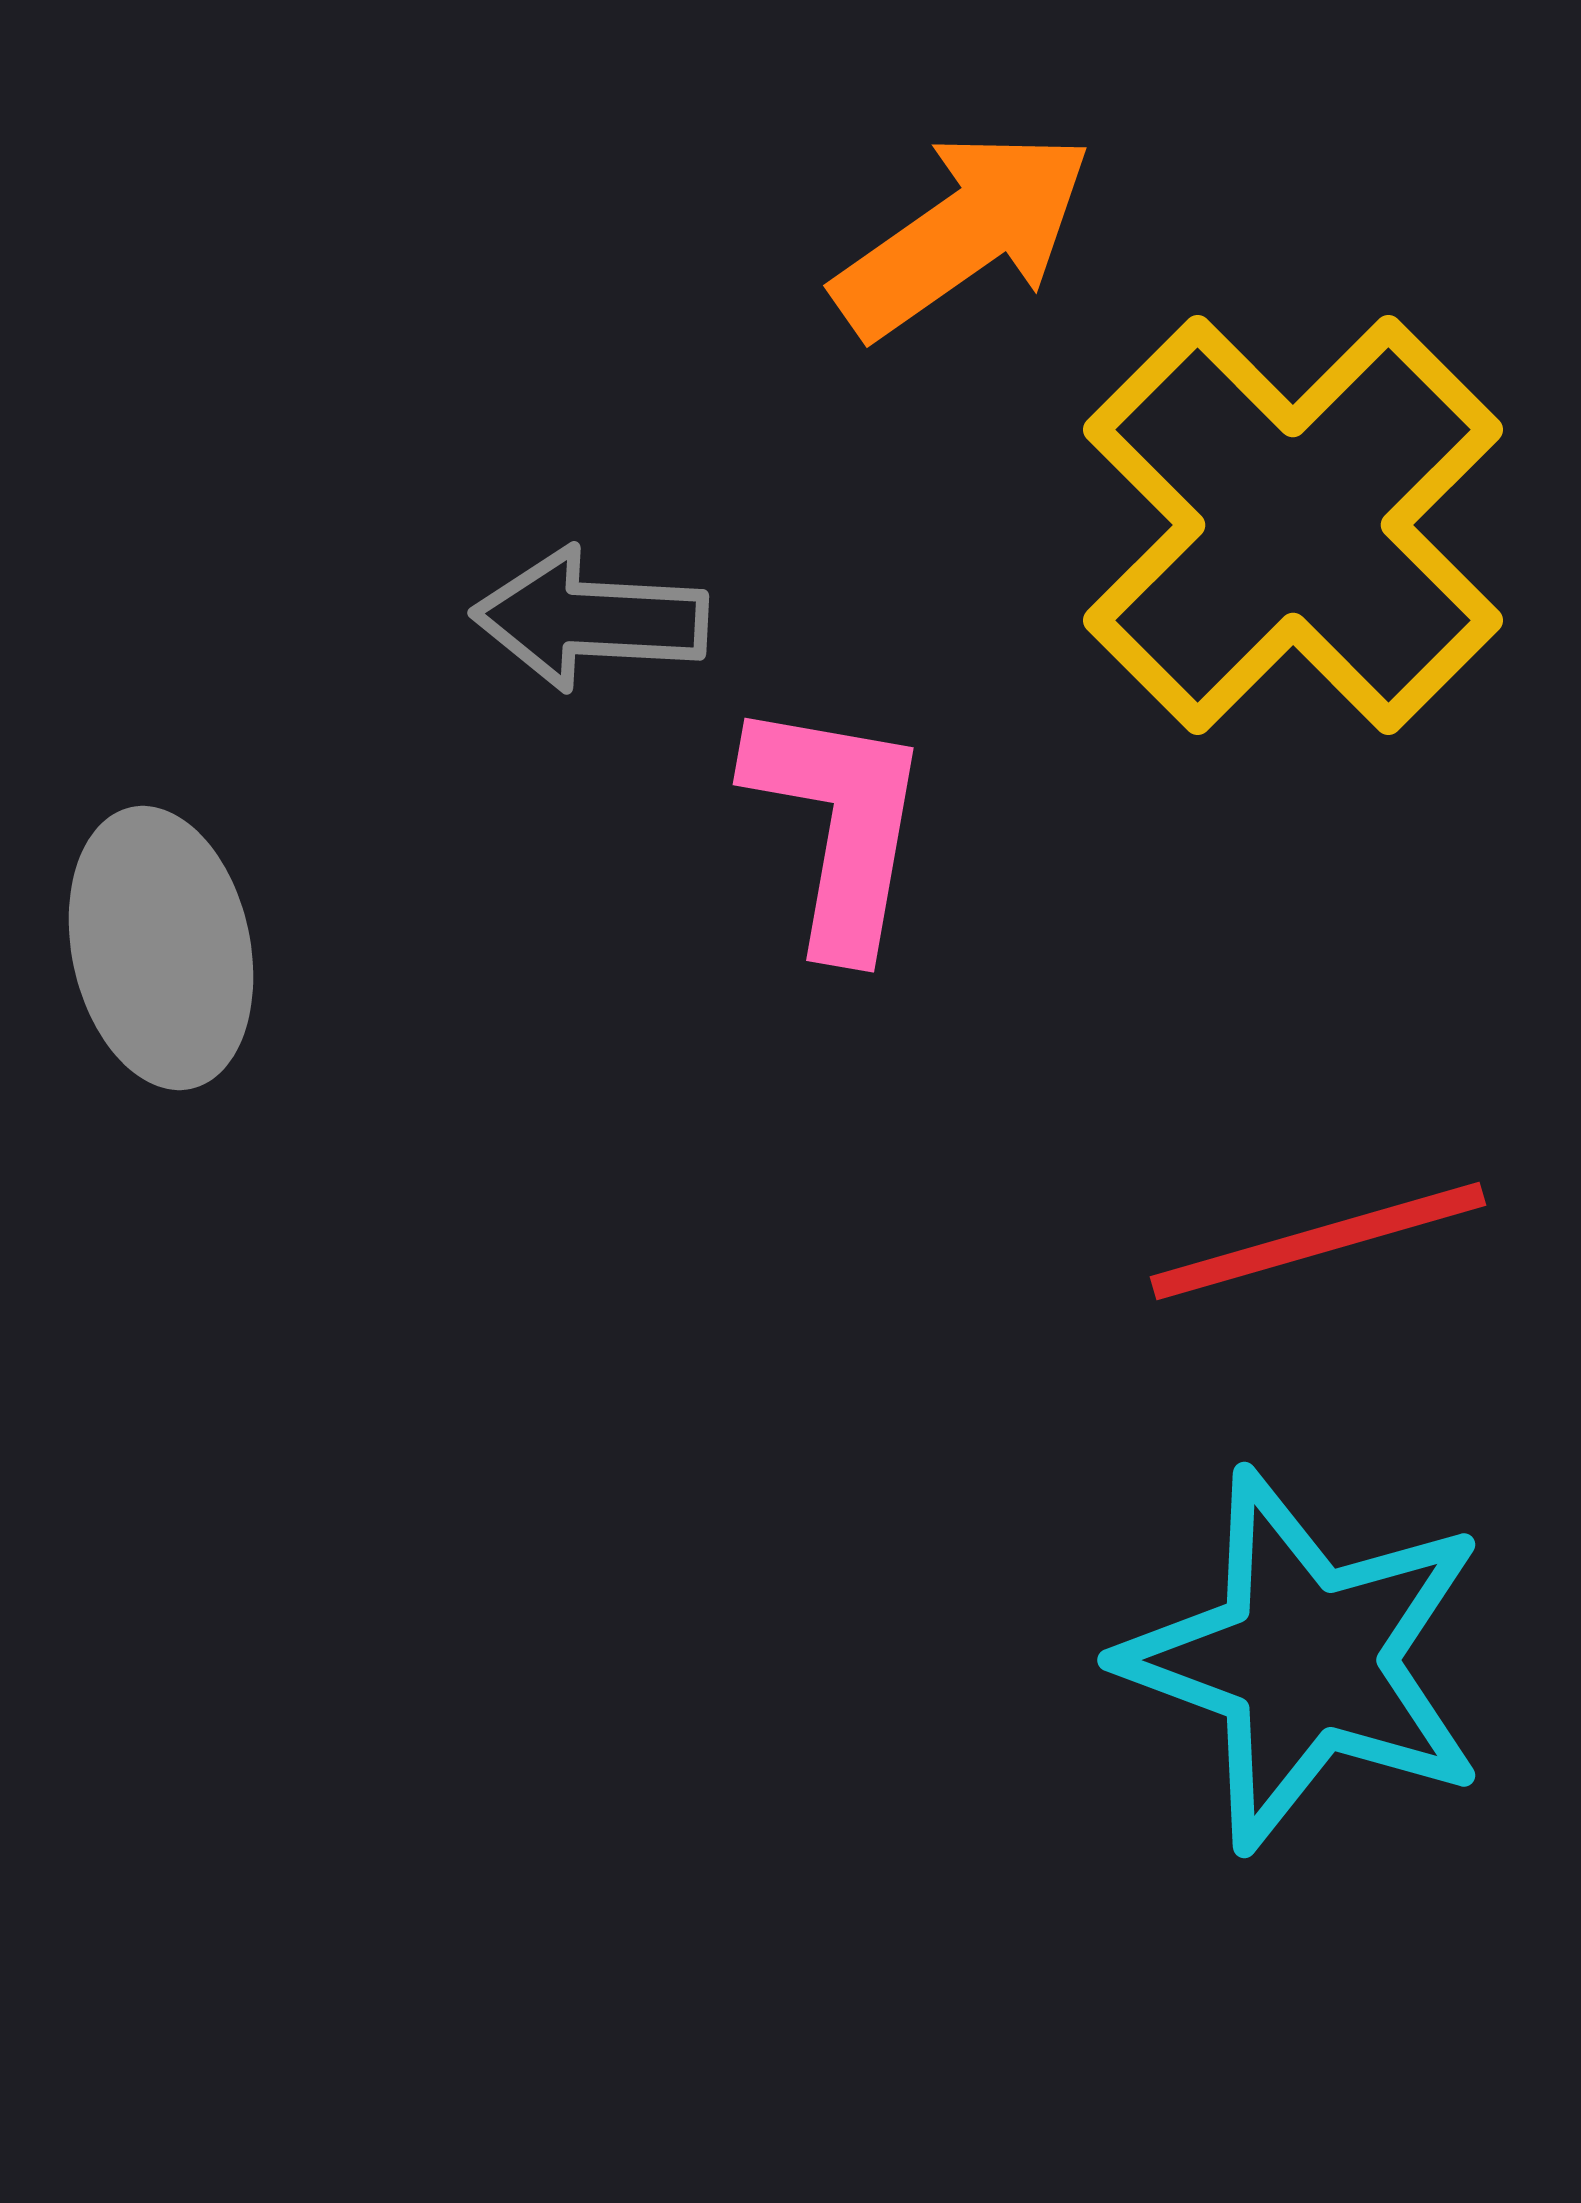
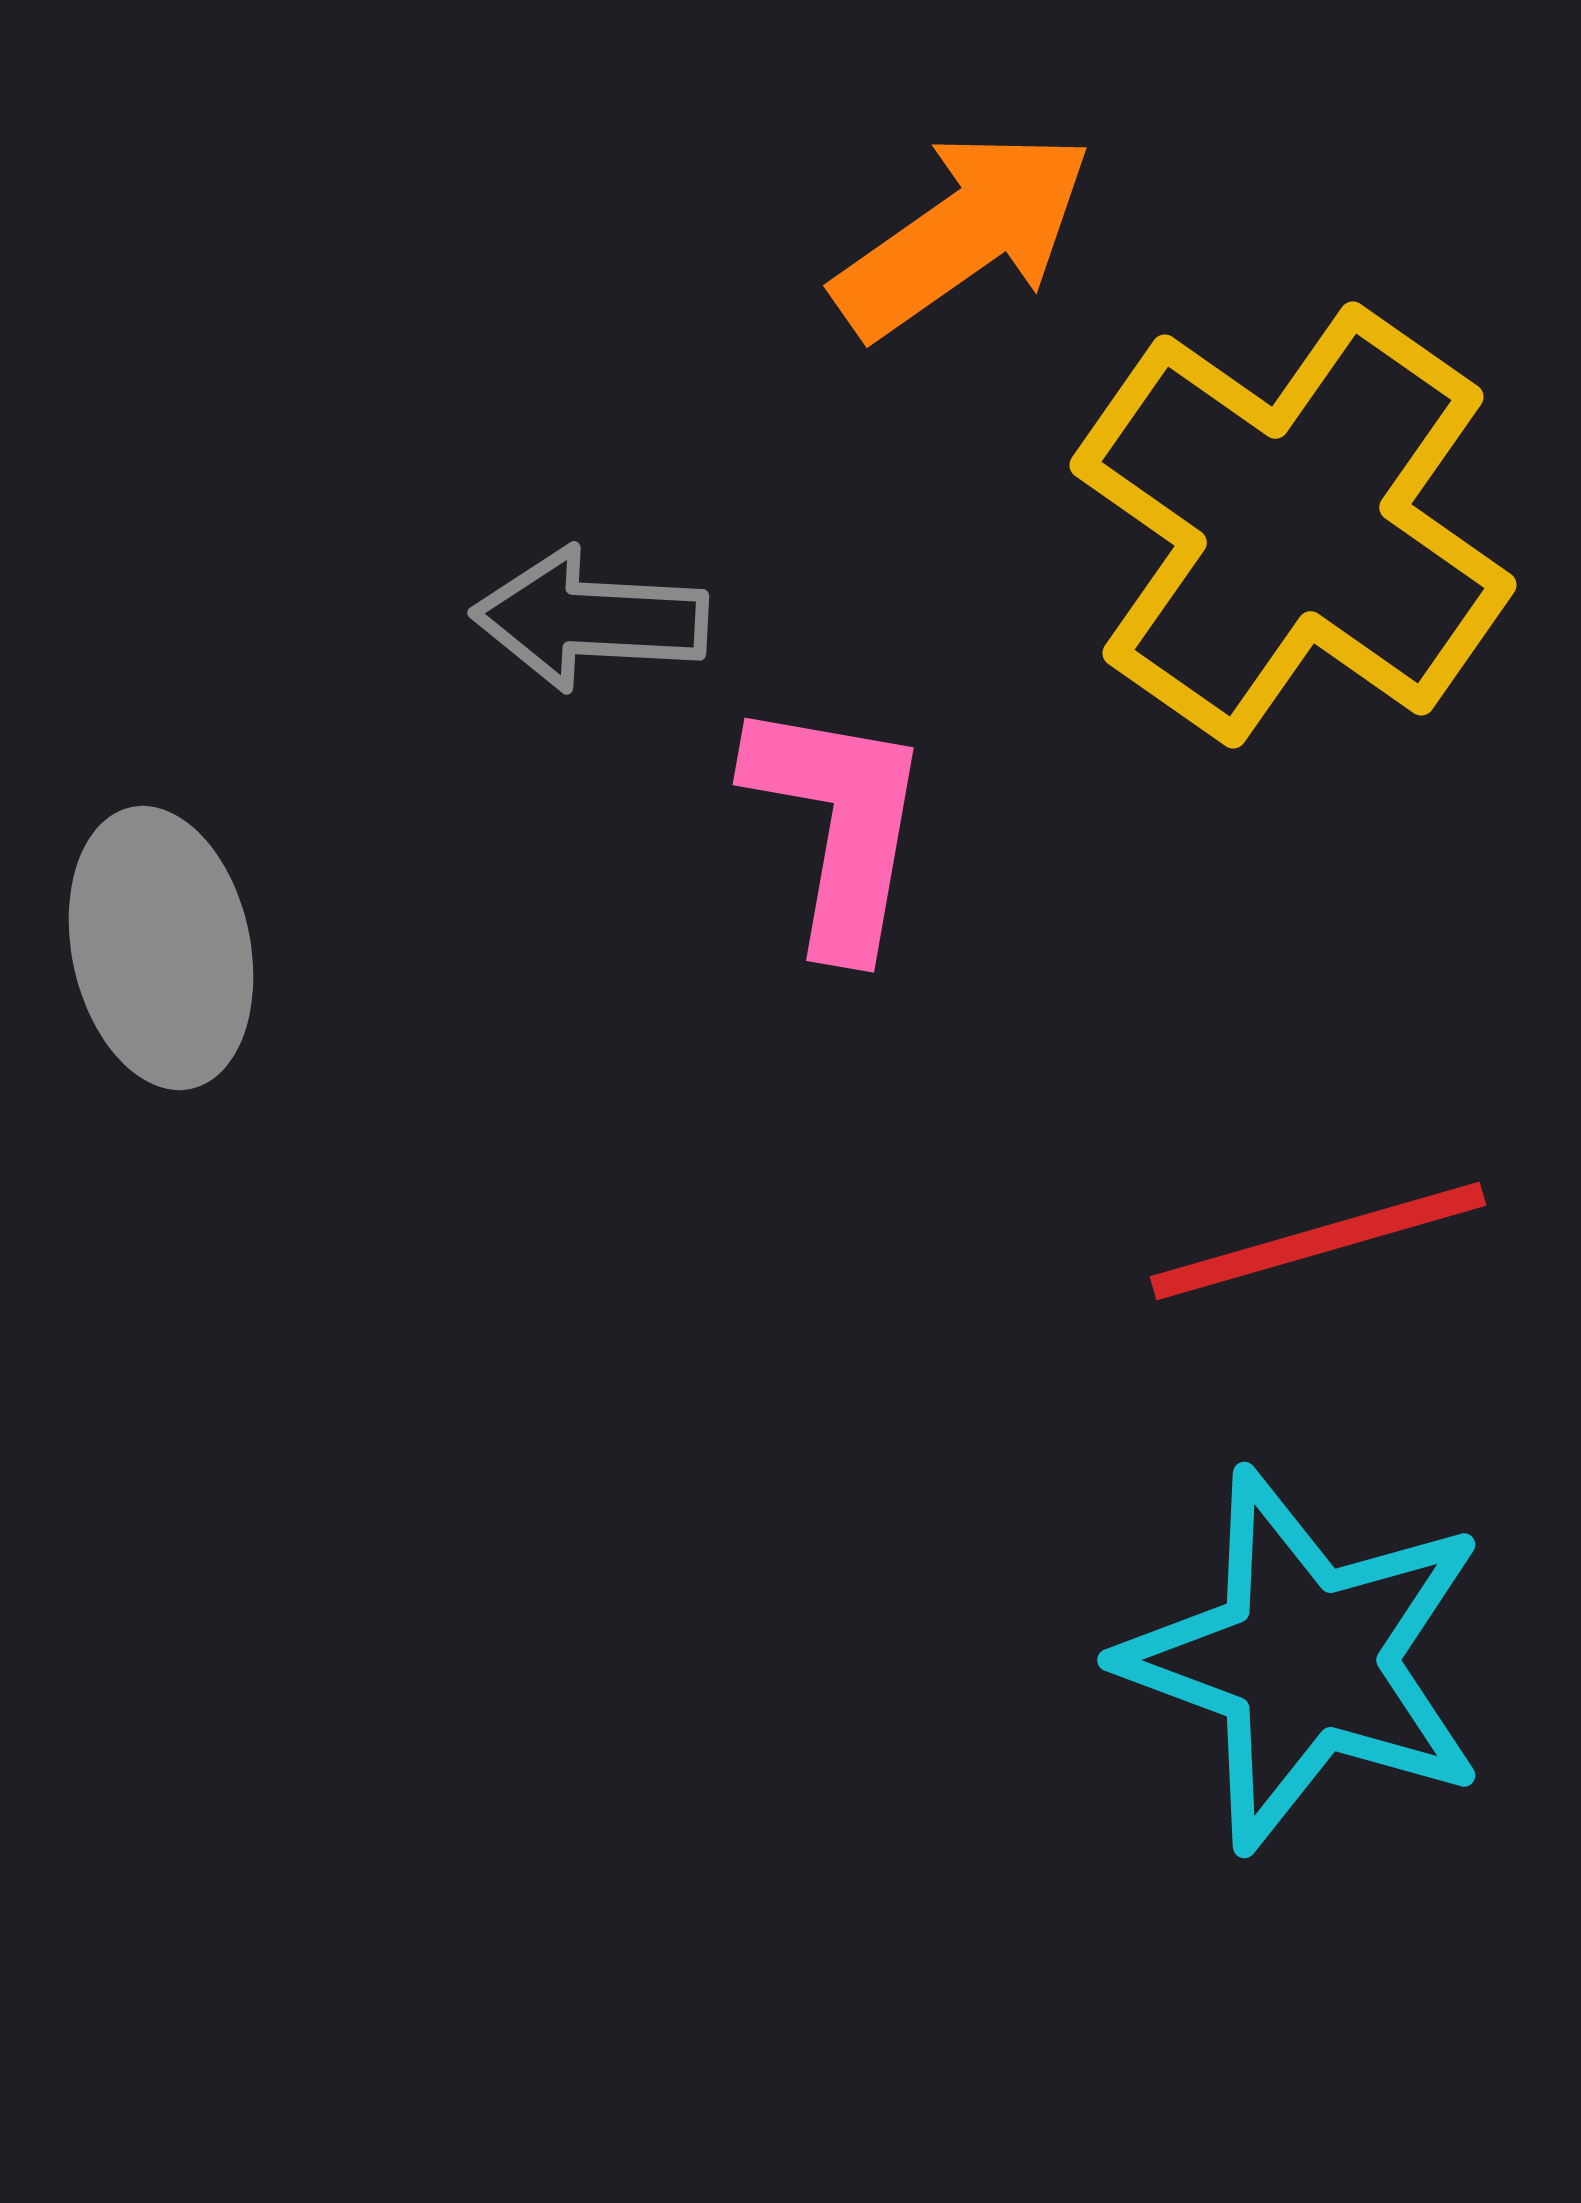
yellow cross: rotated 10 degrees counterclockwise
